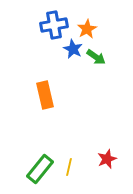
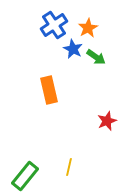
blue cross: rotated 24 degrees counterclockwise
orange star: moved 1 px right, 1 px up
orange rectangle: moved 4 px right, 5 px up
red star: moved 38 px up
green rectangle: moved 15 px left, 7 px down
